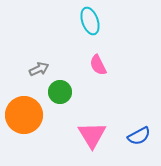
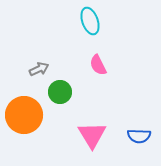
blue semicircle: rotated 30 degrees clockwise
